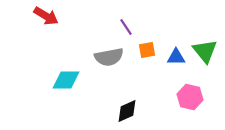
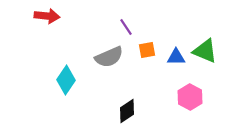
red arrow: moved 1 px right; rotated 25 degrees counterclockwise
green triangle: rotated 28 degrees counterclockwise
gray semicircle: rotated 12 degrees counterclockwise
cyan diamond: rotated 56 degrees counterclockwise
pink hexagon: rotated 15 degrees clockwise
black diamond: rotated 10 degrees counterclockwise
